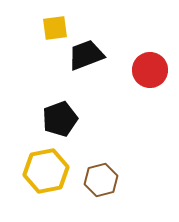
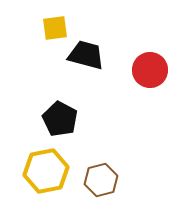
black trapezoid: rotated 36 degrees clockwise
black pentagon: rotated 24 degrees counterclockwise
